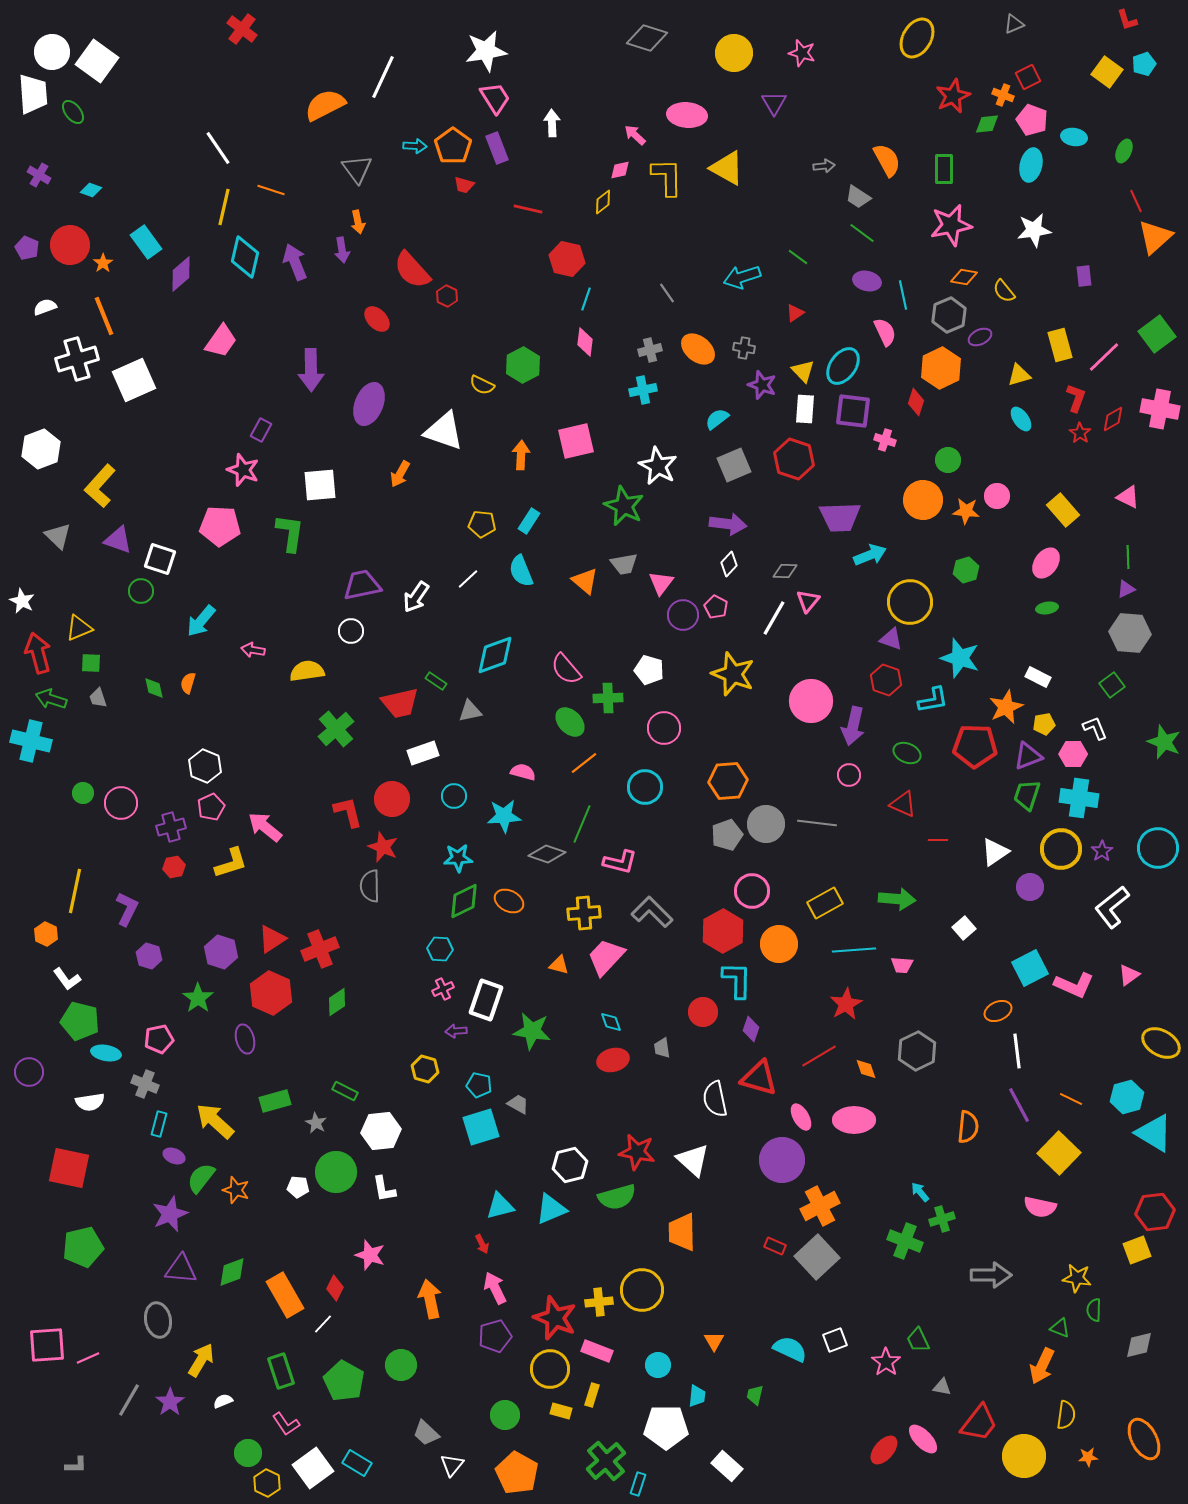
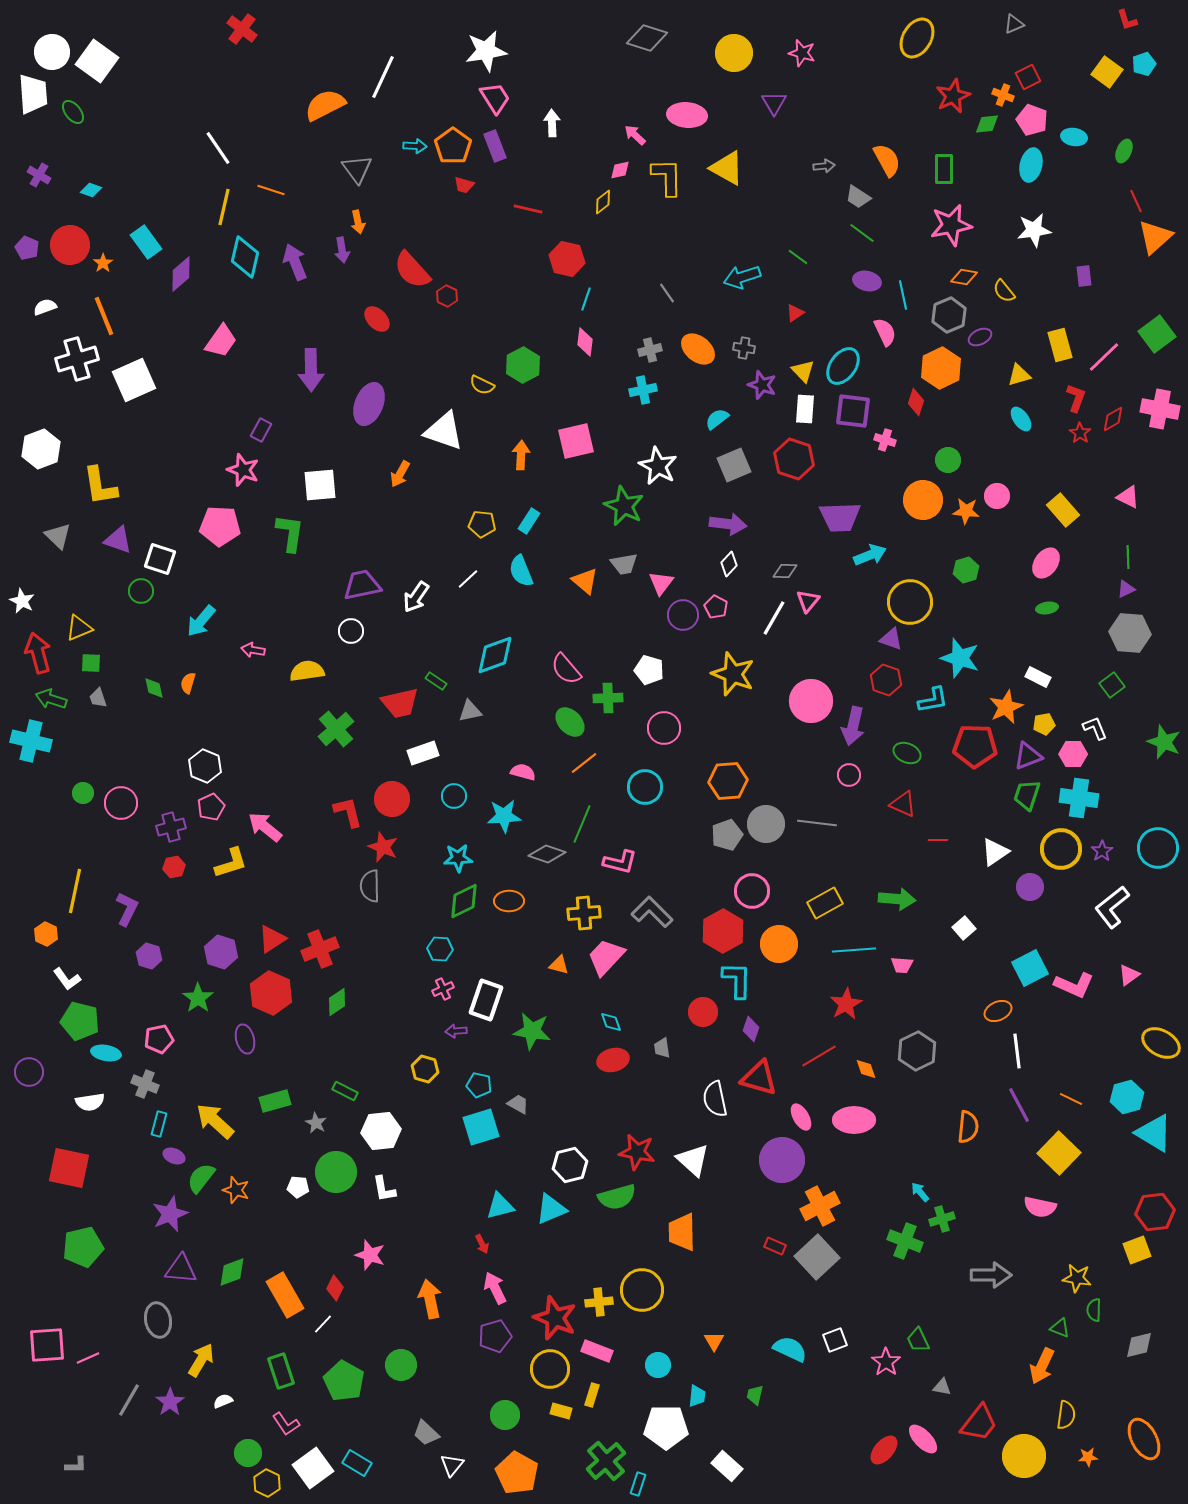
purple rectangle at (497, 148): moved 2 px left, 2 px up
yellow L-shape at (100, 486): rotated 51 degrees counterclockwise
orange ellipse at (509, 901): rotated 28 degrees counterclockwise
